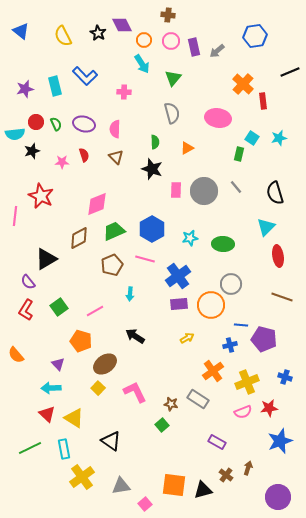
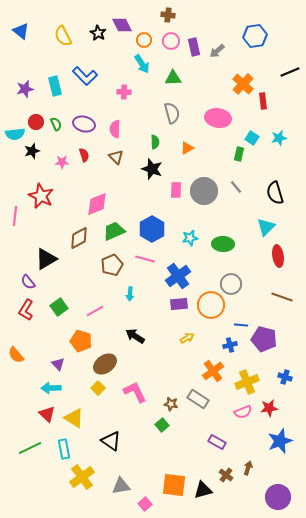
green triangle at (173, 78): rotated 48 degrees clockwise
